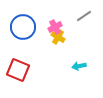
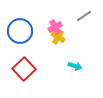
blue circle: moved 3 px left, 4 px down
cyan arrow: moved 4 px left; rotated 152 degrees counterclockwise
red square: moved 6 px right, 1 px up; rotated 25 degrees clockwise
